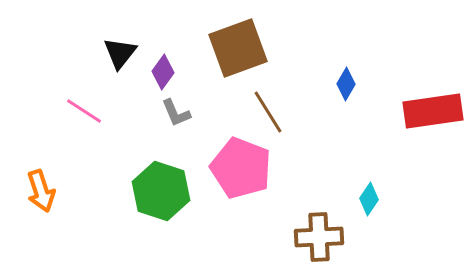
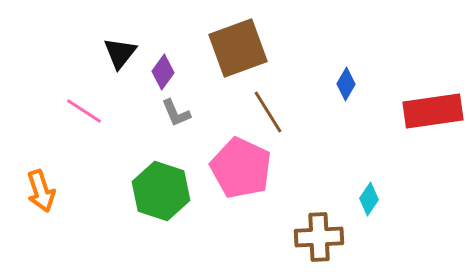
pink pentagon: rotated 4 degrees clockwise
